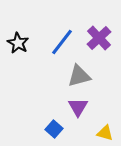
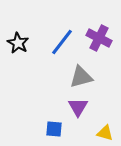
purple cross: rotated 20 degrees counterclockwise
gray triangle: moved 2 px right, 1 px down
blue square: rotated 36 degrees counterclockwise
